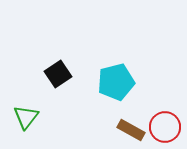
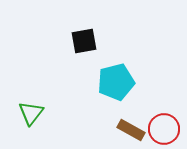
black square: moved 26 px right, 33 px up; rotated 24 degrees clockwise
green triangle: moved 5 px right, 4 px up
red circle: moved 1 px left, 2 px down
